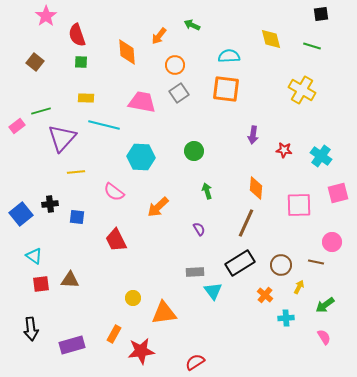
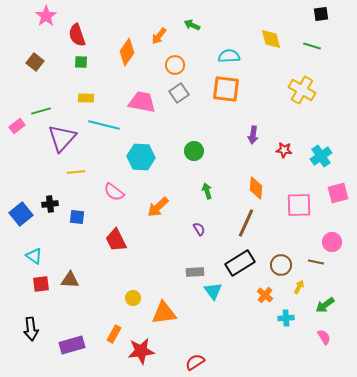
orange diamond at (127, 52): rotated 40 degrees clockwise
cyan cross at (321, 156): rotated 20 degrees clockwise
